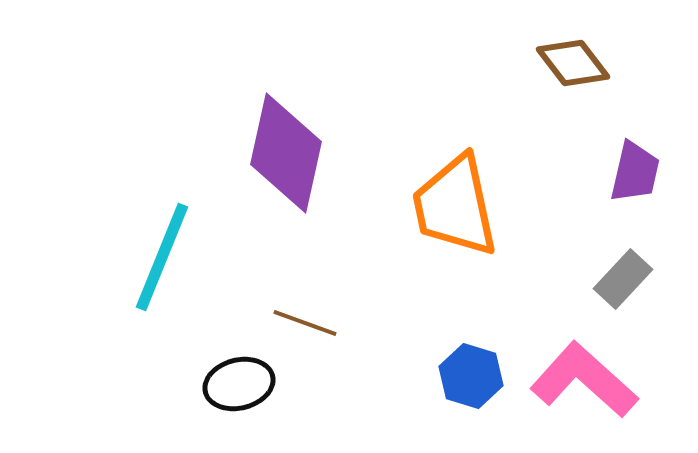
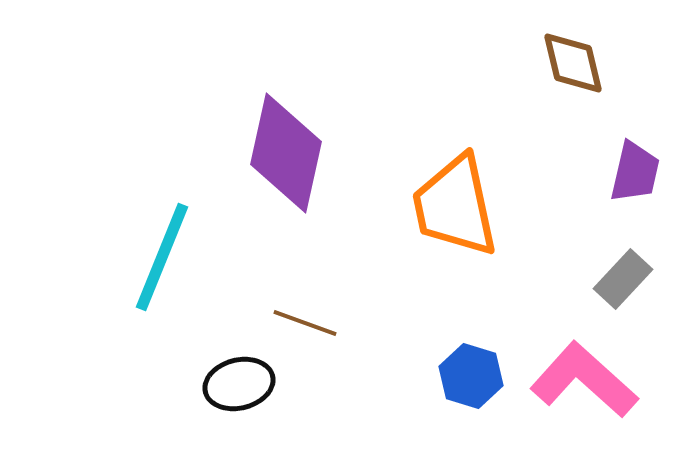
brown diamond: rotated 24 degrees clockwise
